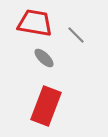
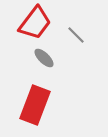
red trapezoid: rotated 117 degrees clockwise
red rectangle: moved 11 px left, 1 px up
